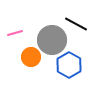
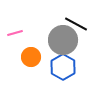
gray circle: moved 11 px right
blue hexagon: moved 6 px left, 2 px down
